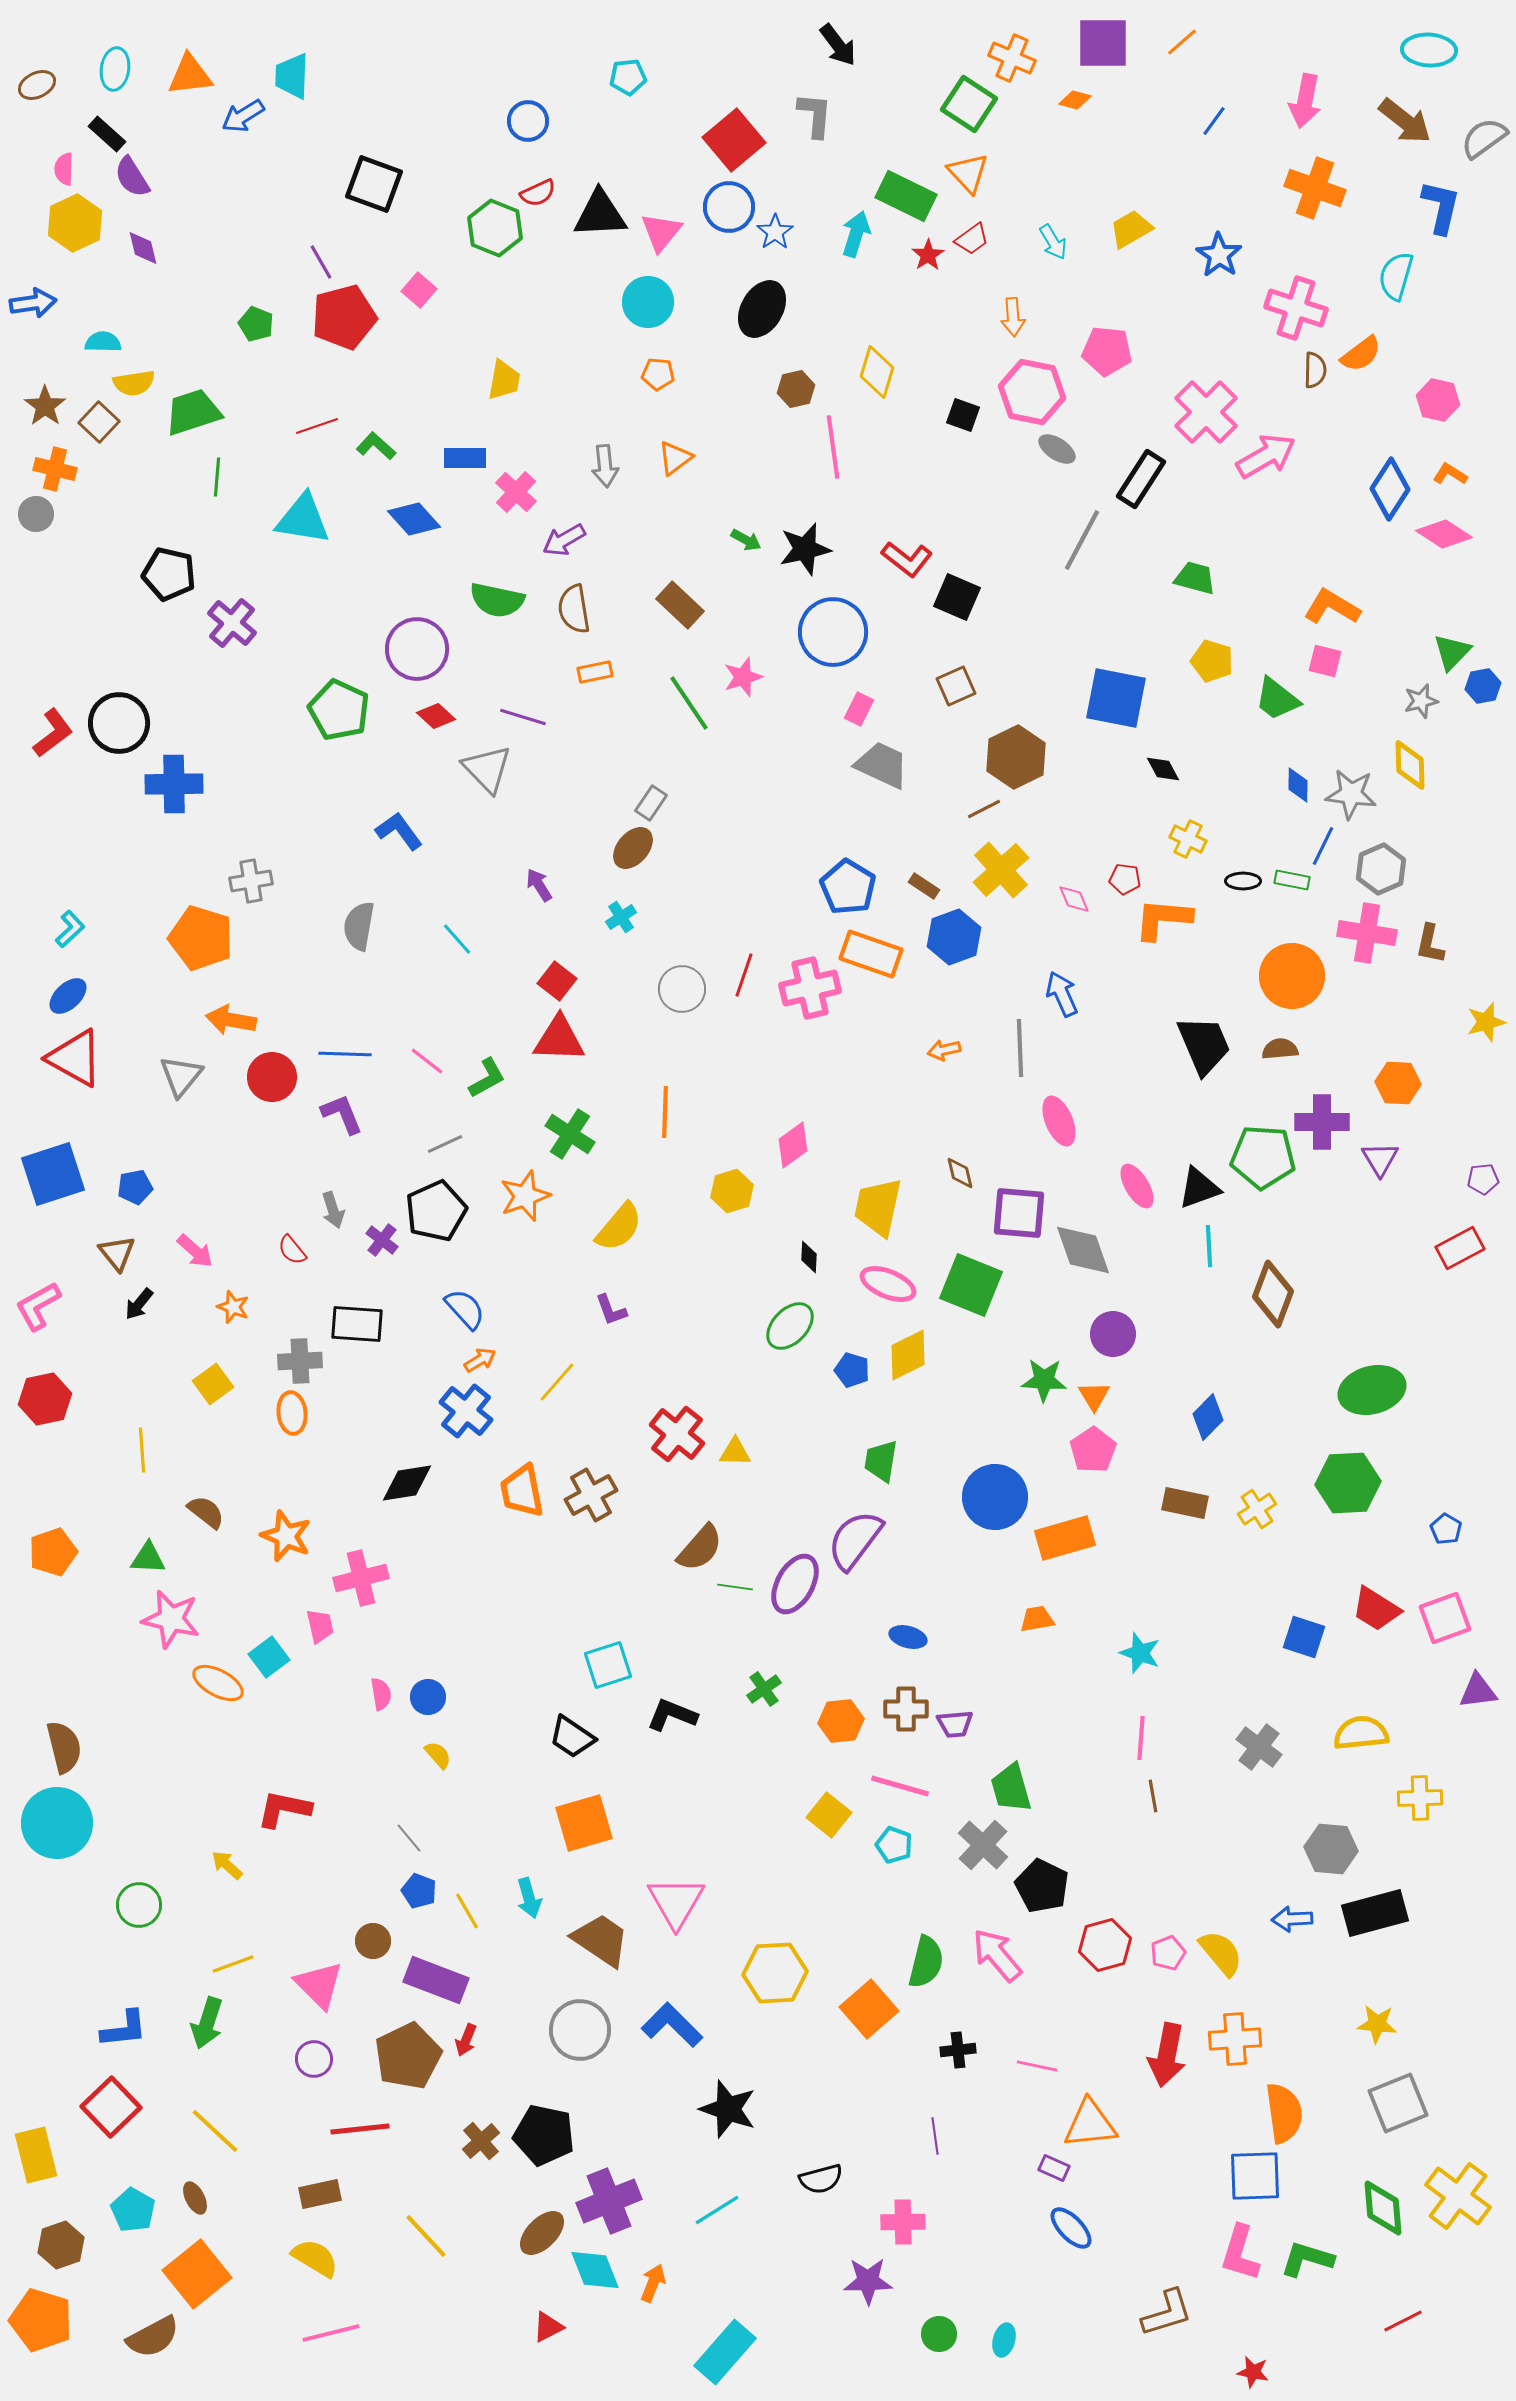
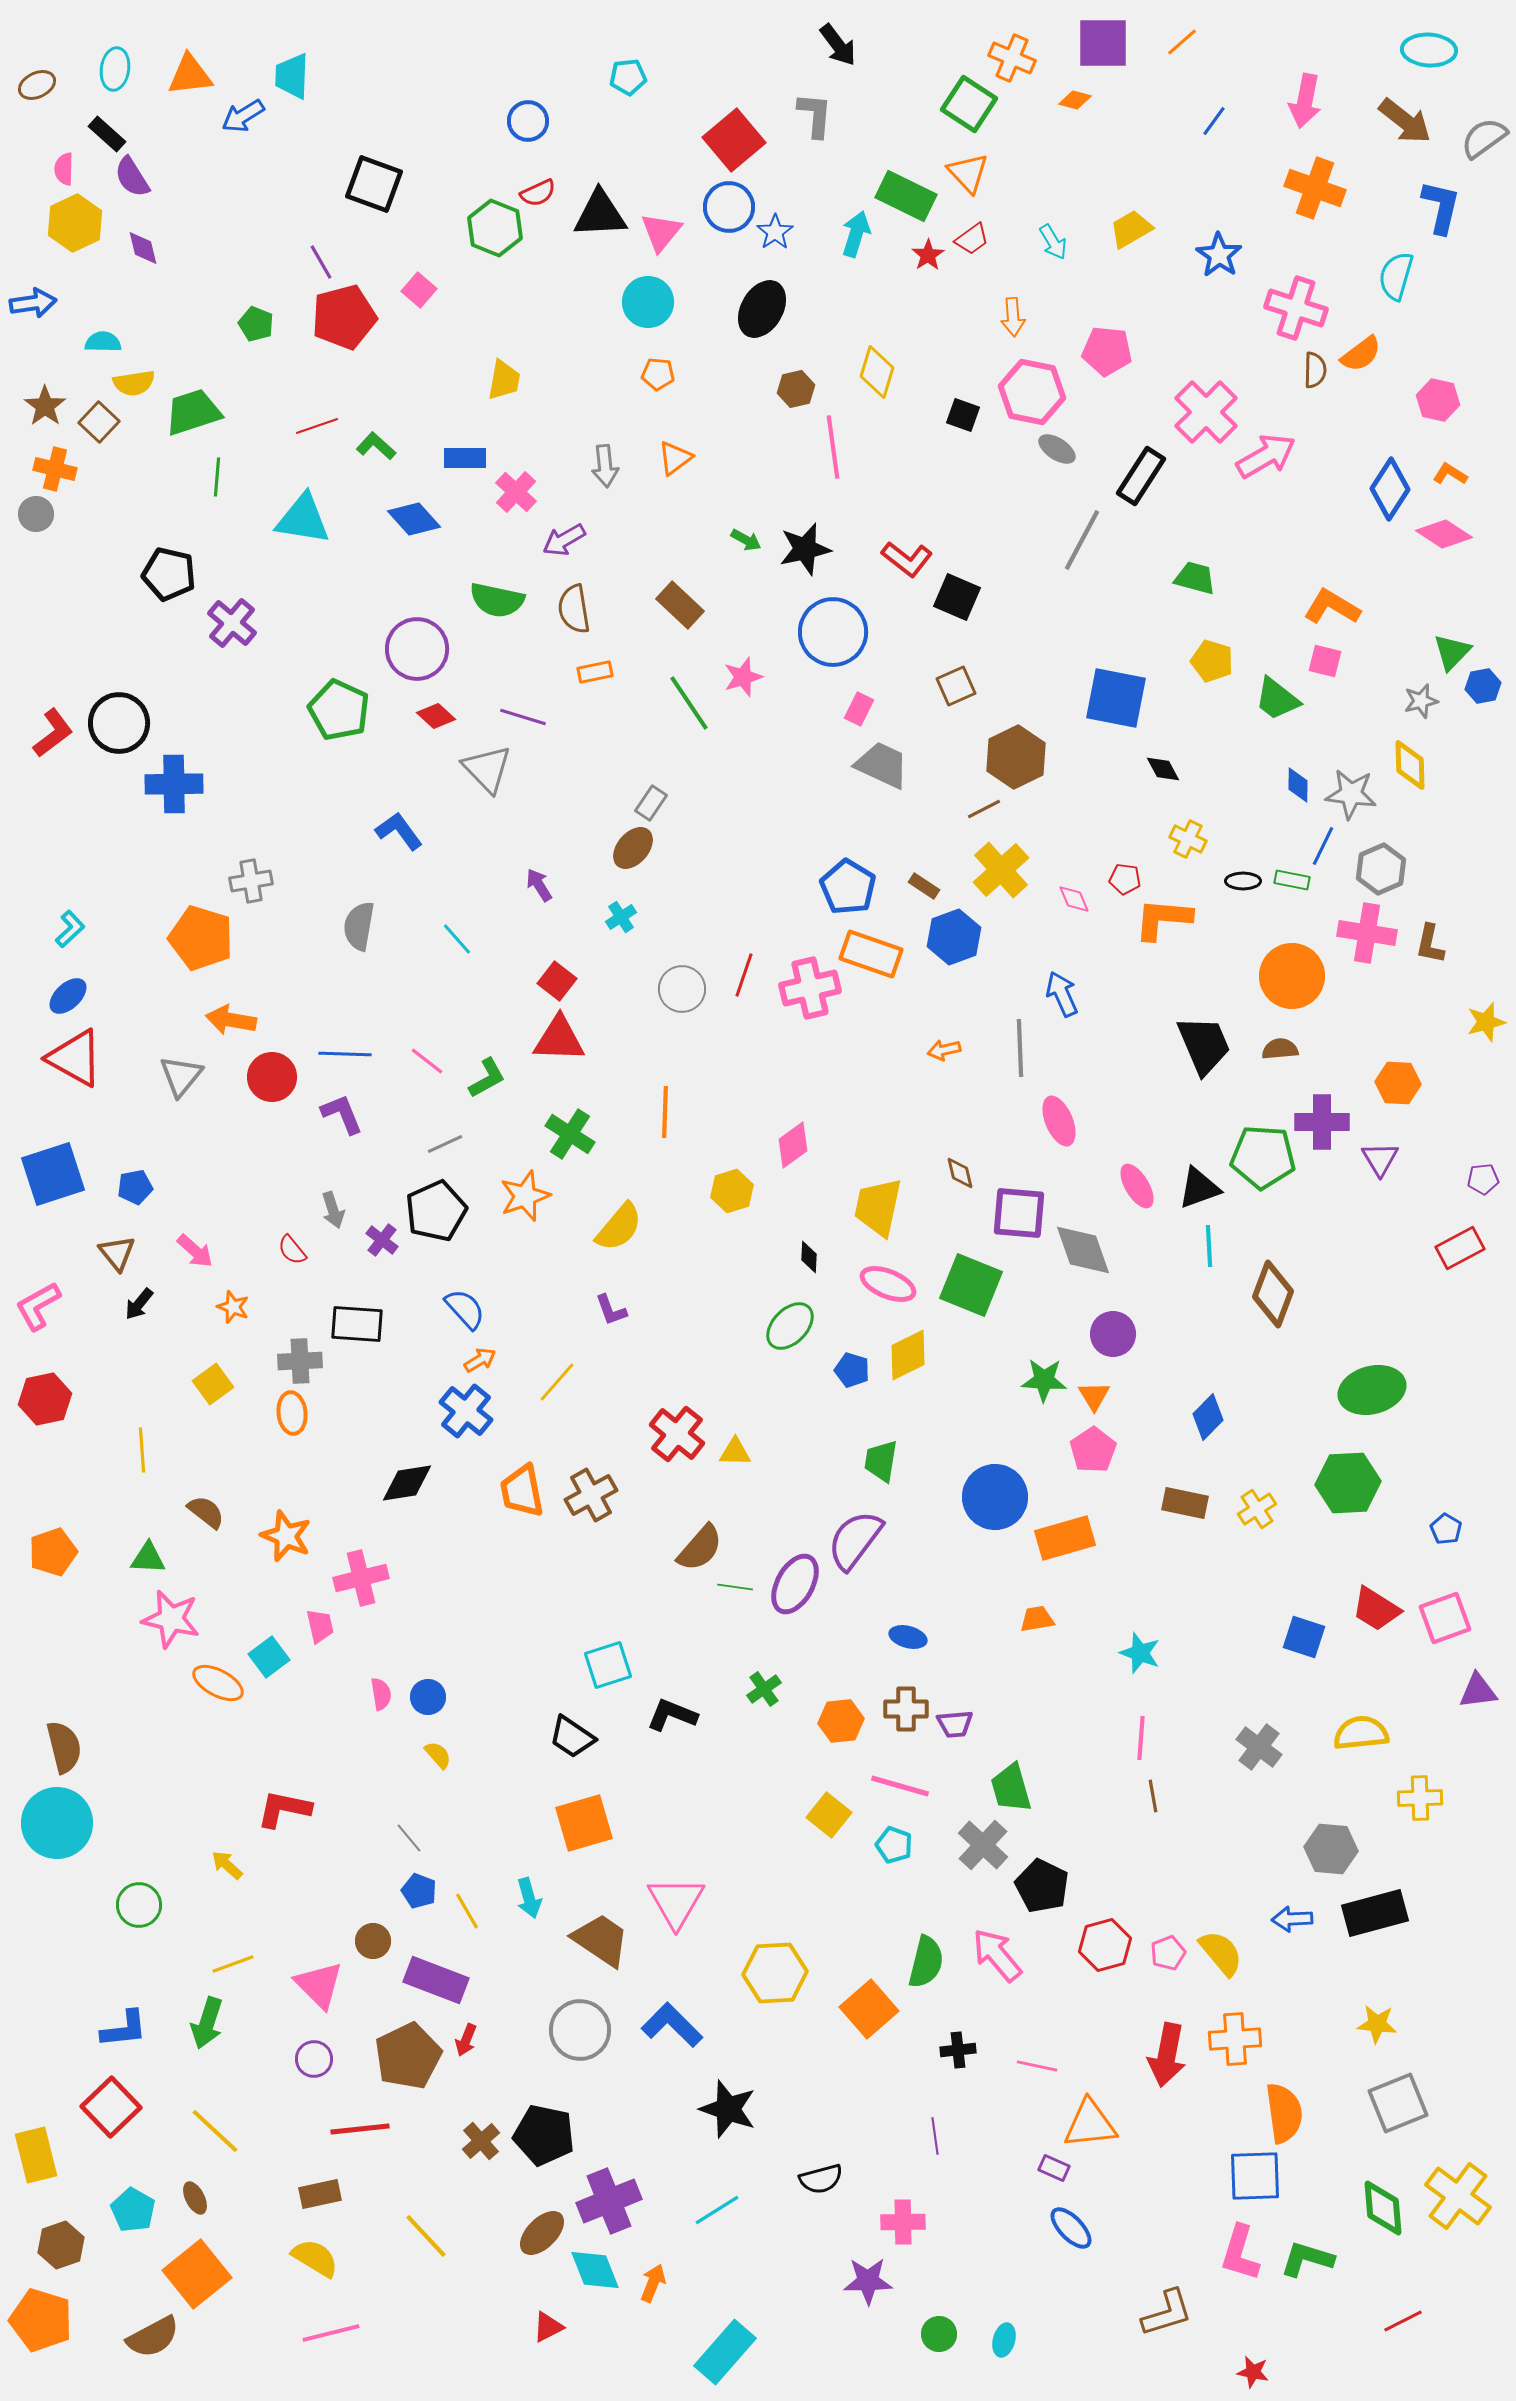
black rectangle at (1141, 479): moved 3 px up
